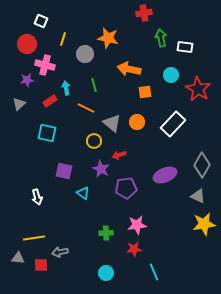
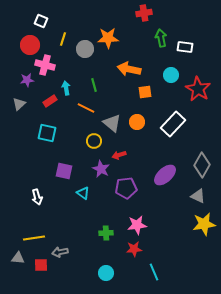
orange star at (108, 38): rotated 15 degrees counterclockwise
red circle at (27, 44): moved 3 px right, 1 px down
gray circle at (85, 54): moved 5 px up
purple ellipse at (165, 175): rotated 20 degrees counterclockwise
